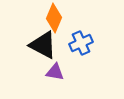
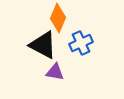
orange diamond: moved 4 px right
